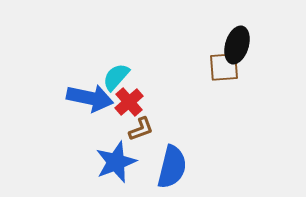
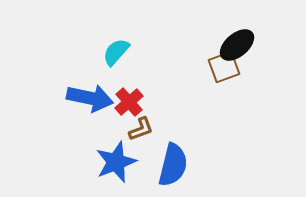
black ellipse: rotated 33 degrees clockwise
brown square: rotated 16 degrees counterclockwise
cyan semicircle: moved 25 px up
blue semicircle: moved 1 px right, 2 px up
